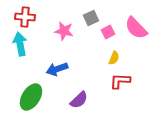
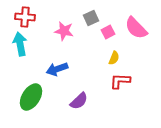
purple semicircle: moved 1 px down
